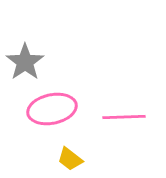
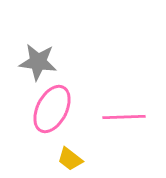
gray star: moved 13 px right; rotated 30 degrees counterclockwise
pink ellipse: rotated 51 degrees counterclockwise
